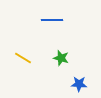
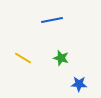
blue line: rotated 10 degrees counterclockwise
